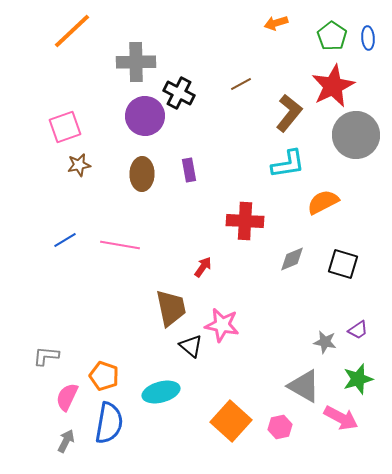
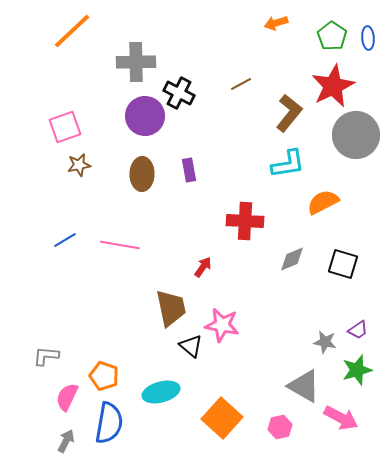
green star: moved 1 px left, 9 px up
orange square: moved 9 px left, 3 px up
